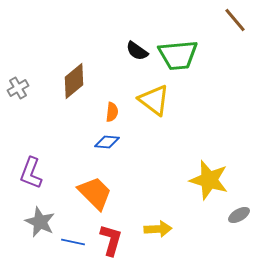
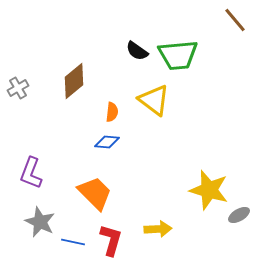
yellow star: moved 10 px down
